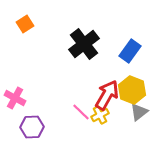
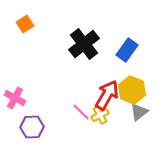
blue rectangle: moved 3 px left, 1 px up
